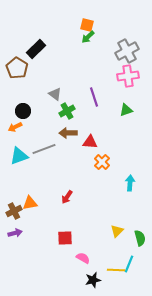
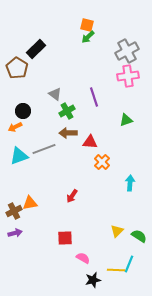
green triangle: moved 10 px down
red arrow: moved 5 px right, 1 px up
green semicircle: moved 1 px left, 2 px up; rotated 42 degrees counterclockwise
